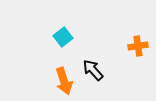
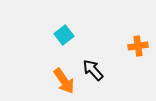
cyan square: moved 1 px right, 2 px up
orange arrow: rotated 16 degrees counterclockwise
